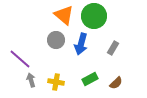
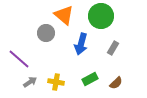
green circle: moved 7 px right
gray circle: moved 10 px left, 7 px up
purple line: moved 1 px left
gray arrow: moved 1 px left, 2 px down; rotated 72 degrees clockwise
